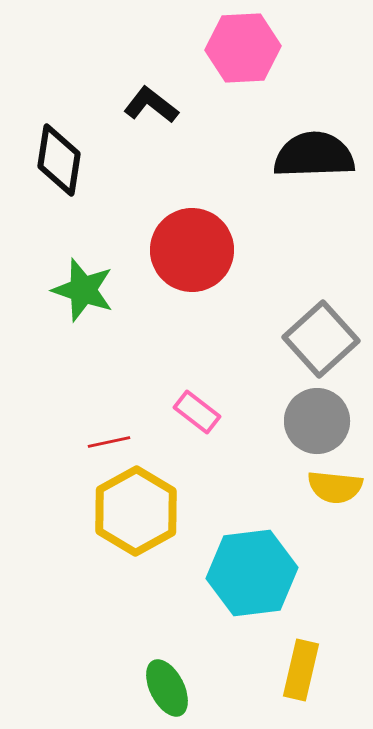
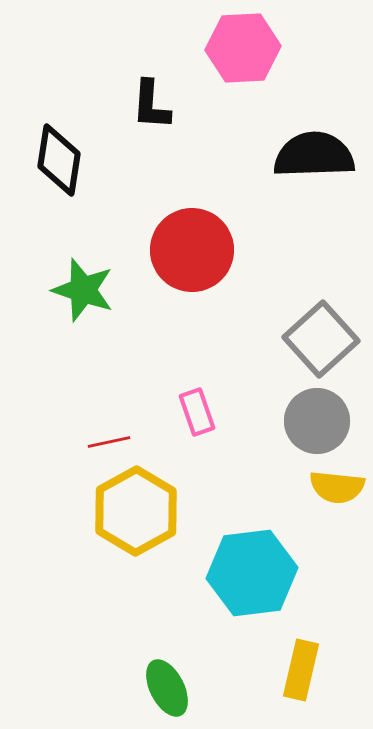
black L-shape: rotated 124 degrees counterclockwise
pink rectangle: rotated 33 degrees clockwise
yellow semicircle: moved 2 px right
